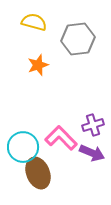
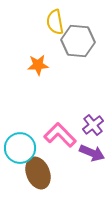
yellow semicircle: moved 21 px right; rotated 115 degrees counterclockwise
gray hexagon: moved 2 px down; rotated 12 degrees clockwise
orange star: rotated 15 degrees clockwise
purple cross: rotated 20 degrees counterclockwise
pink L-shape: moved 1 px left, 3 px up
cyan circle: moved 3 px left, 1 px down
